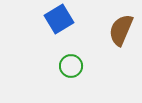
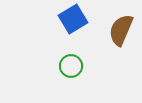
blue square: moved 14 px right
